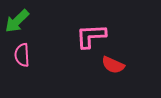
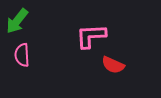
green arrow: rotated 8 degrees counterclockwise
